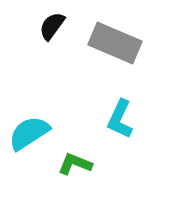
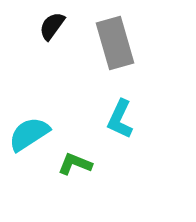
gray rectangle: rotated 51 degrees clockwise
cyan semicircle: moved 1 px down
